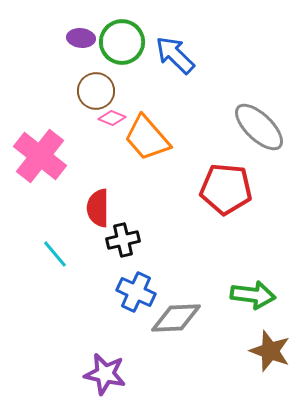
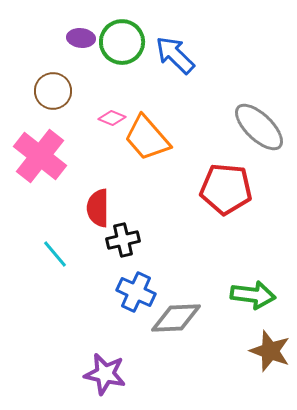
brown circle: moved 43 px left
